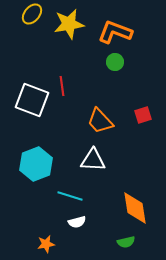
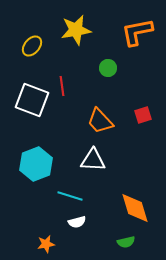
yellow ellipse: moved 32 px down
yellow star: moved 7 px right, 6 px down
orange L-shape: moved 22 px right; rotated 32 degrees counterclockwise
green circle: moved 7 px left, 6 px down
orange diamond: rotated 8 degrees counterclockwise
